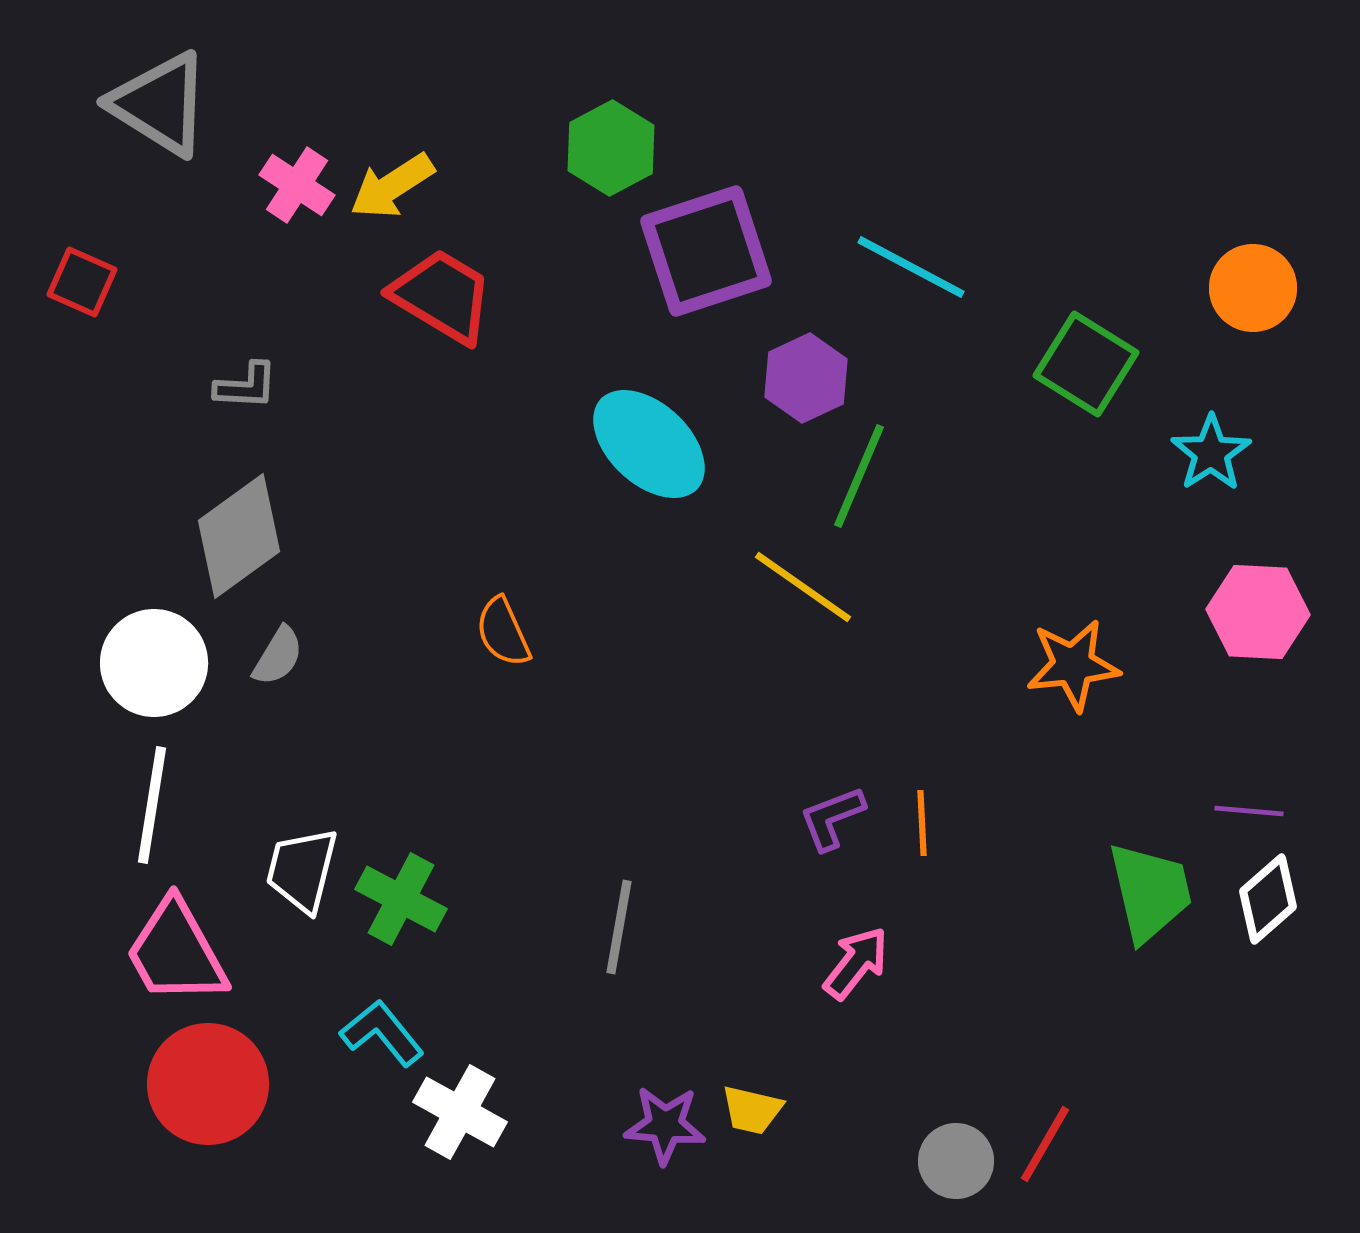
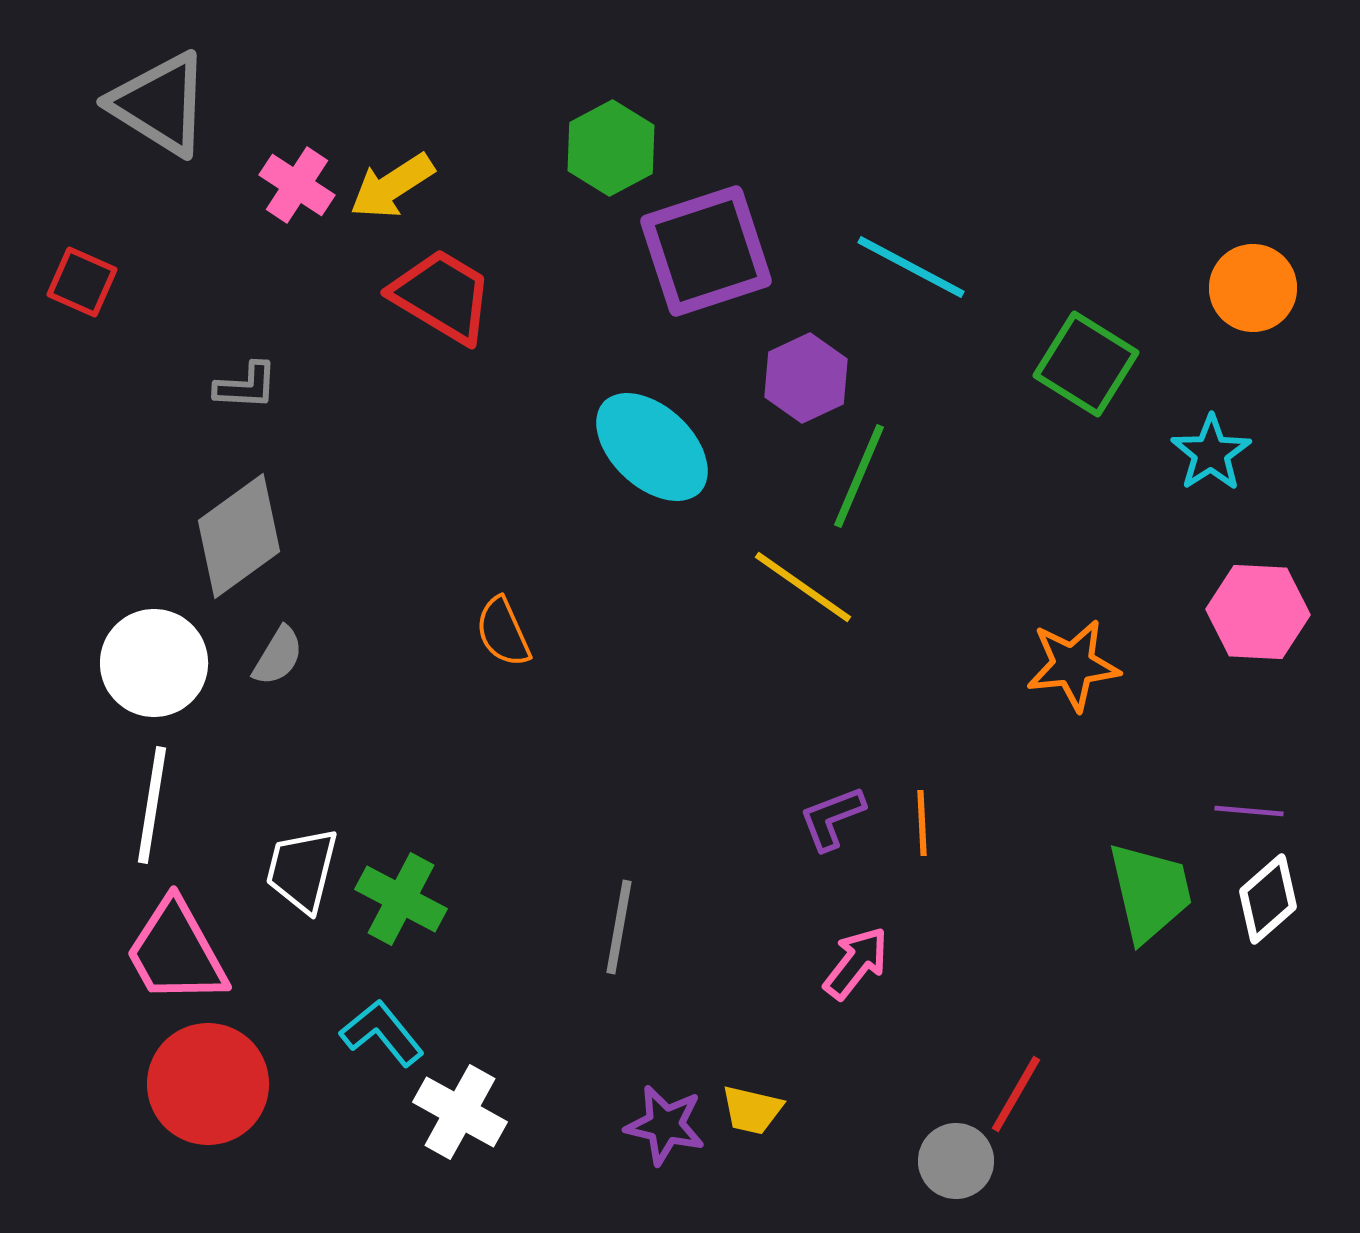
cyan ellipse: moved 3 px right, 3 px down
purple star: rotated 8 degrees clockwise
red line: moved 29 px left, 50 px up
